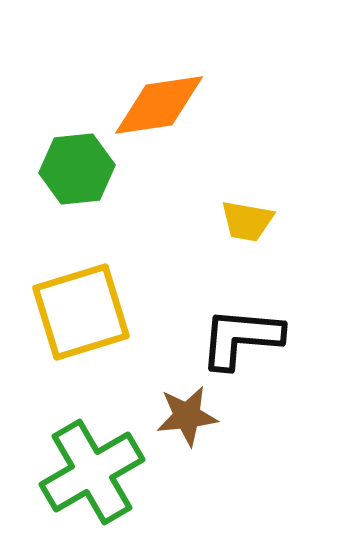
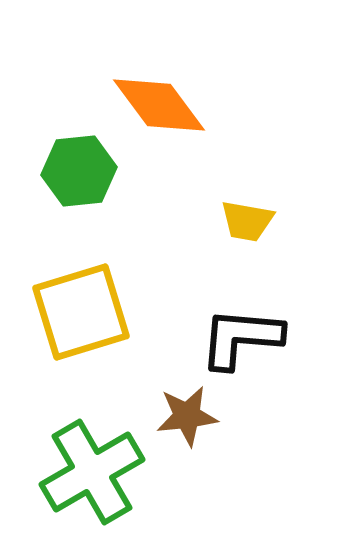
orange diamond: rotated 62 degrees clockwise
green hexagon: moved 2 px right, 2 px down
